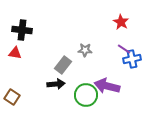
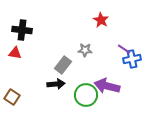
red star: moved 20 px left, 2 px up
